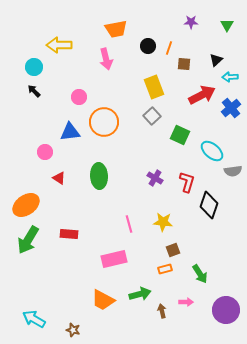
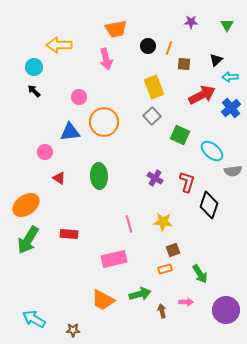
brown star at (73, 330): rotated 16 degrees counterclockwise
